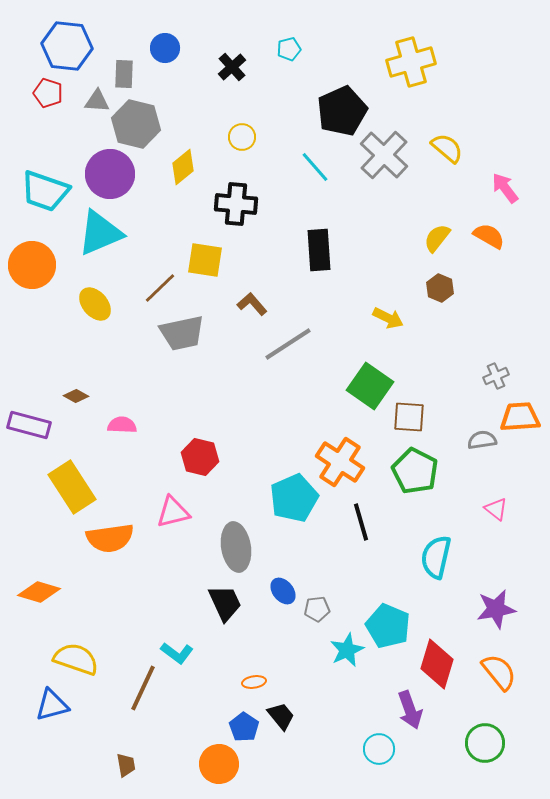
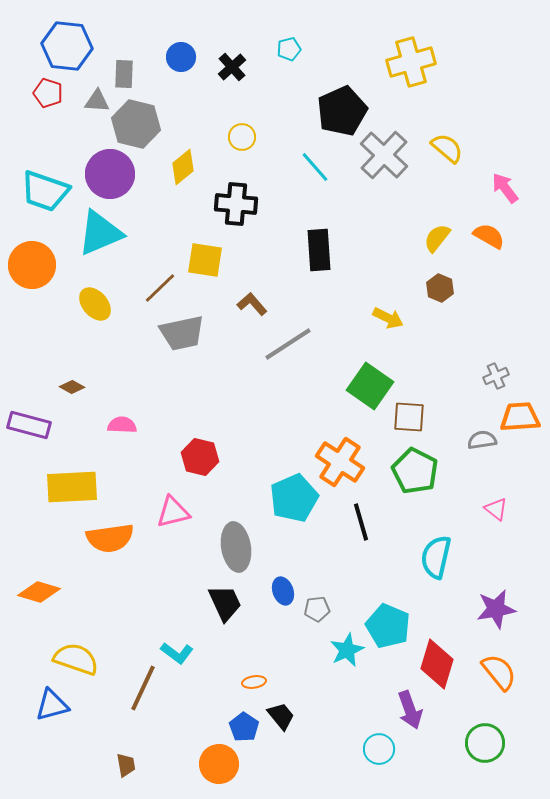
blue circle at (165, 48): moved 16 px right, 9 px down
brown diamond at (76, 396): moved 4 px left, 9 px up
yellow rectangle at (72, 487): rotated 60 degrees counterclockwise
blue ellipse at (283, 591): rotated 20 degrees clockwise
